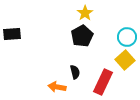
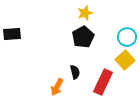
yellow star: rotated 14 degrees clockwise
black pentagon: moved 1 px right, 1 px down
orange arrow: rotated 72 degrees counterclockwise
